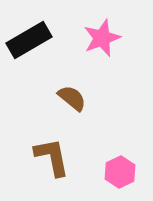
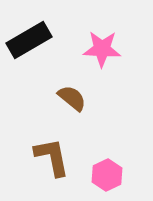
pink star: moved 11 px down; rotated 24 degrees clockwise
pink hexagon: moved 13 px left, 3 px down
